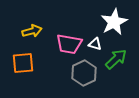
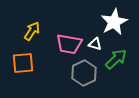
yellow arrow: rotated 42 degrees counterclockwise
